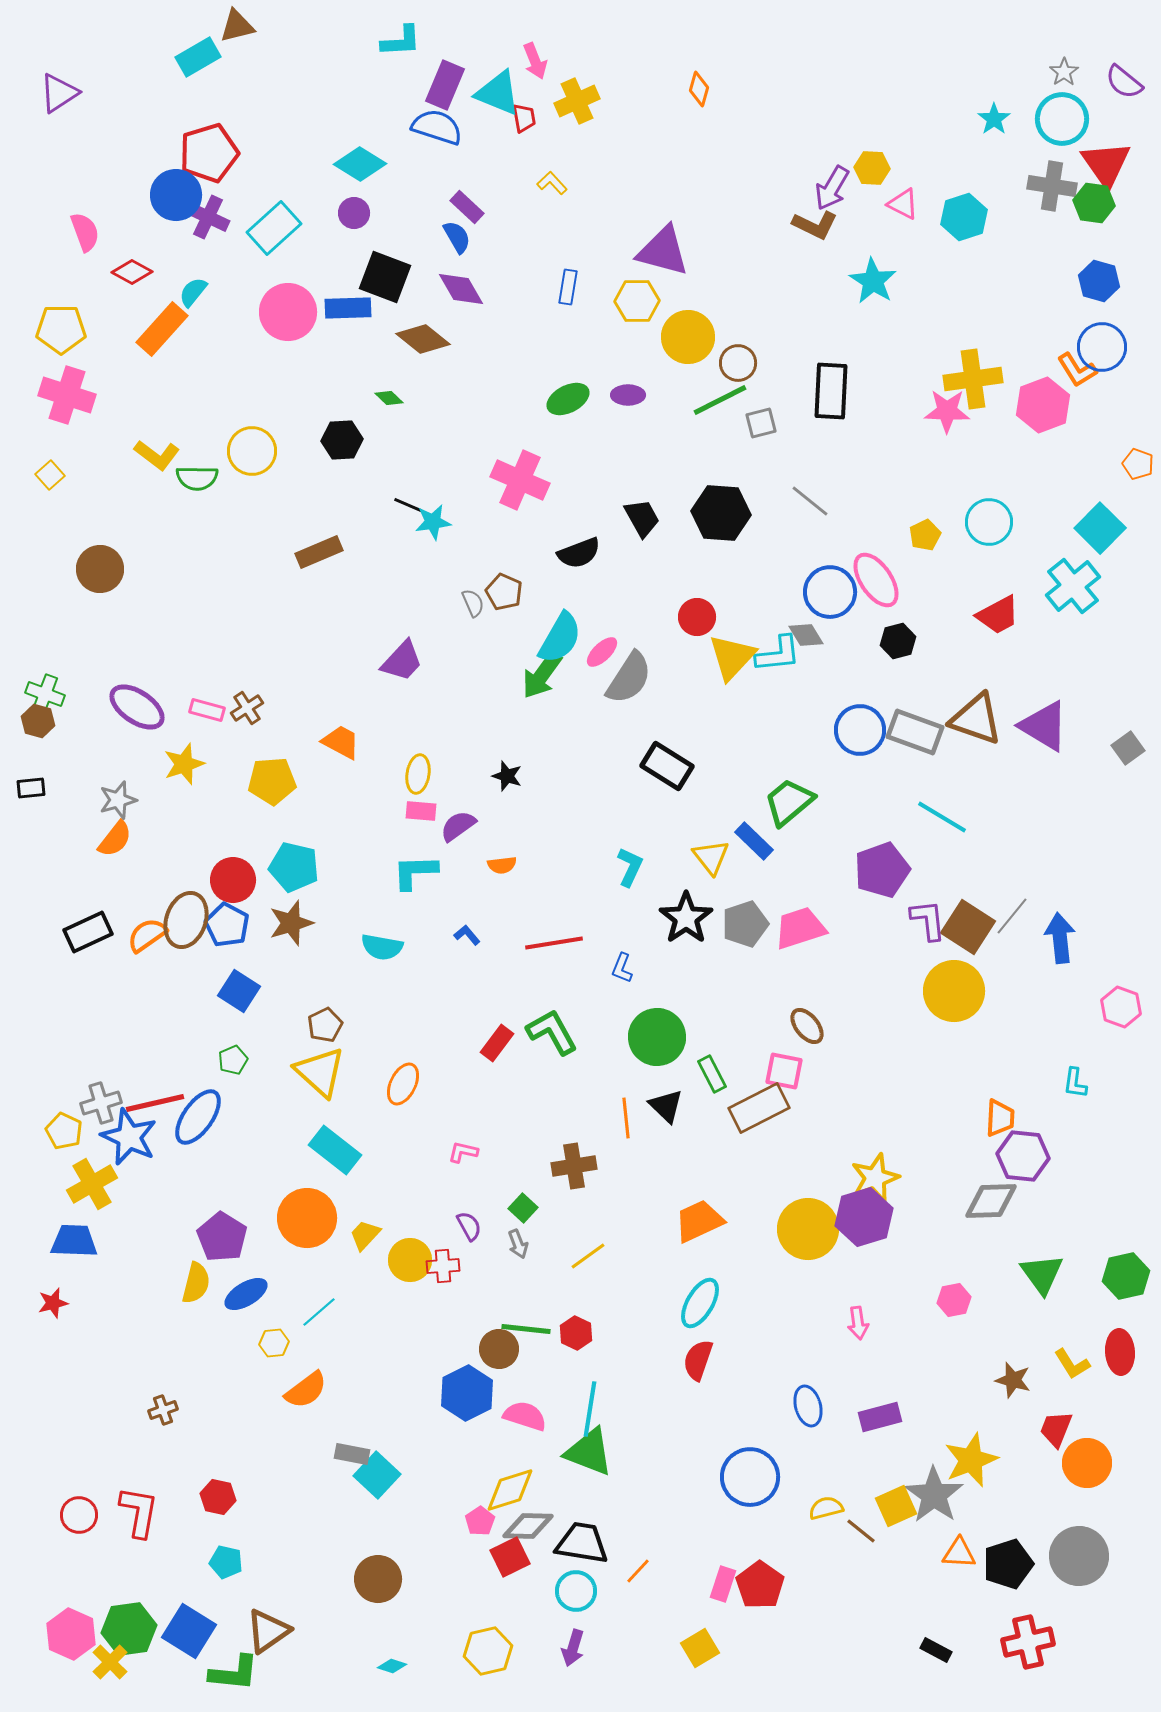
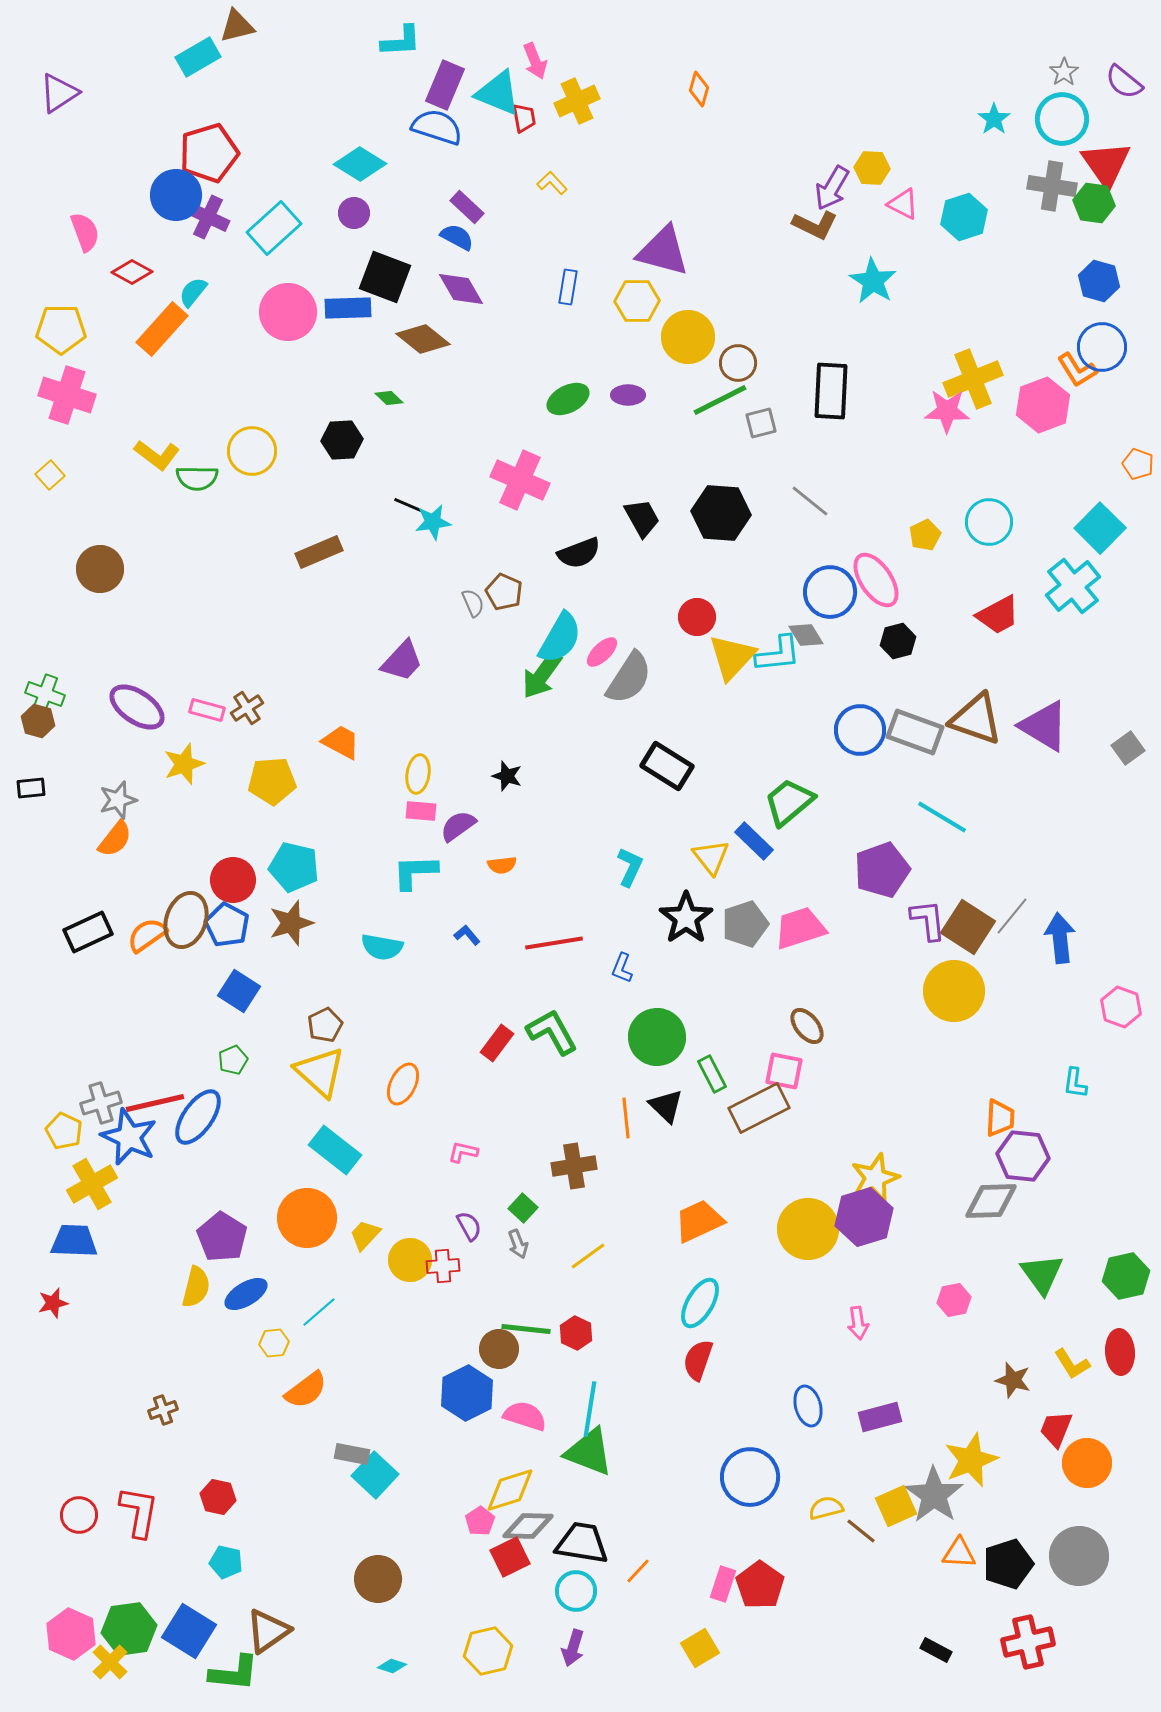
blue semicircle at (457, 237): rotated 32 degrees counterclockwise
yellow cross at (973, 379): rotated 14 degrees counterclockwise
yellow semicircle at (196, 1283): moved 4 px down
cyan square at (377, 1475): moved 2 px left
